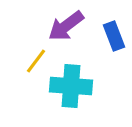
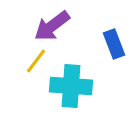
purple arrow: moved 14 px left
blue rectangle: moved 8 px down
